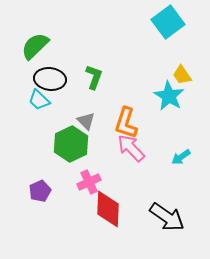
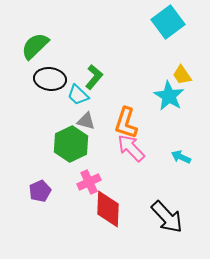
green L-shape: rotated 20 degrees clockwise
cyan trapezoid: moved 39 px right, 5 px up
gray triangle: rotated 30 degrees counterclockwise
cyan arrow: rotated 60 degrees clockwise
black arrow: rotated 12 degrees clockwise
